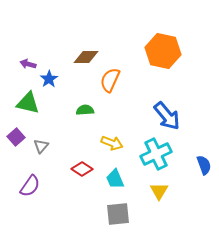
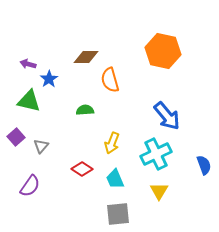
orange semicircle: rotated 40 degrees counterclockwise
green triangle: moved 1 px right, 2 px up
yellow arrow: rotated 90 degrees clockwise
